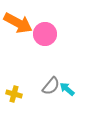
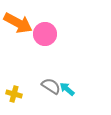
gray semicircle: rotated 96 degrees counterclockwise
